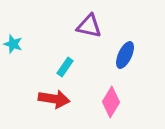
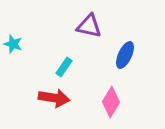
cyan rectangle: moved 1 px left
red arrow: moved 1 px up
